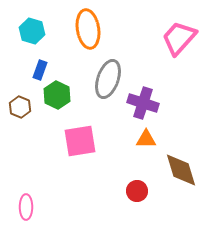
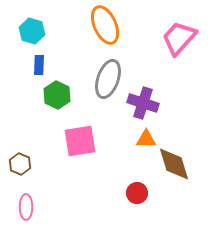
orange ellipse: moved 17 px right, 4 px up; rotated 15 degrees counterclockwise
blue rectangle: moved 1 px left, 5 px up; rotated 18 degrees counterclockwise
brown hexagon: moved 57 px down
brown diamond: moved 7 px left, 6 px up
red circle: moved 2 px down
